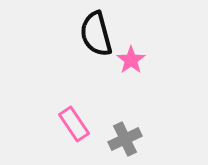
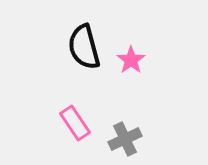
black semicircle: moved 12 px left, 13 px down
pink rectangle: moved 1 px right, 1 px up
